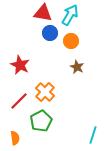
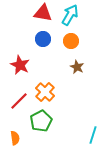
blue circle: moved 7 px left, 6 px down
